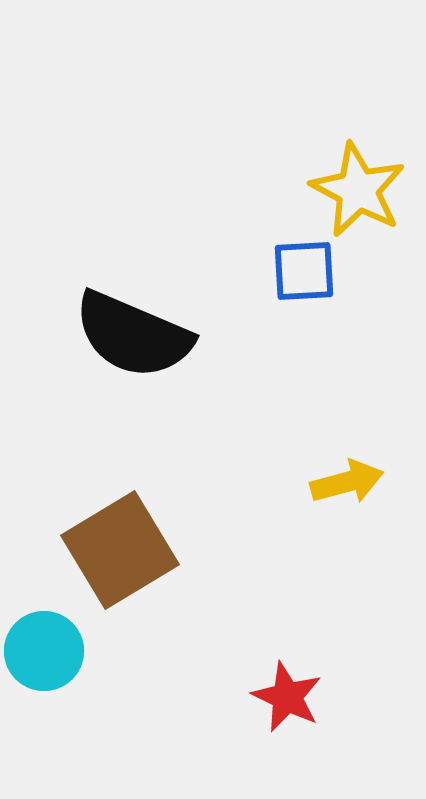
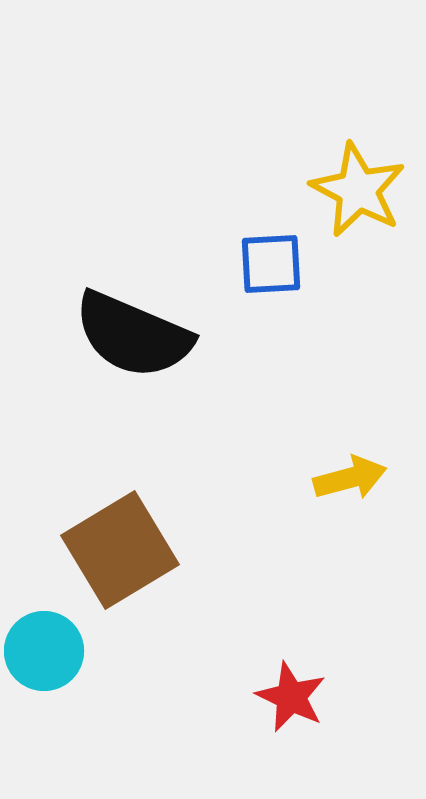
blue square: moved 33 px left, 7 px up
yellow arrow: moved 3 px right, 4 px up
red star: moved 4 px right
